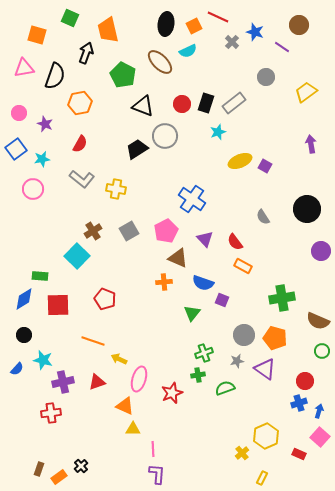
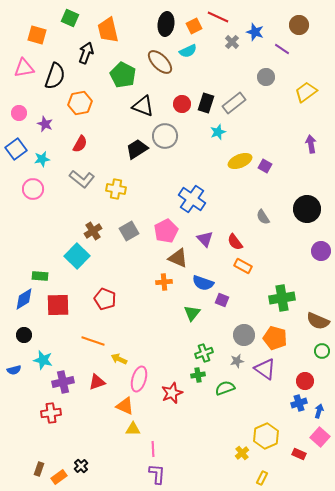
purple line at (282, 47): moved 2 px down
blue semicircle at (17, 369): moved 3 px left, 1 px down; rotated 32 degrees clockwise
